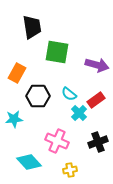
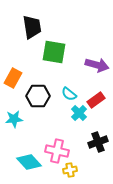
green square: moved 3 px left
orange rectangle: moved 4 px left, 5 px down
pink cross: moved 10 px down; rotated 10 degrees counterclockwise
